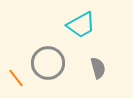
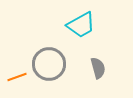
gray circle: moved 1 px right, 1 px down
orange line: moved 1 px right, 1 px up; rotated 72 degrees counterclockwise
